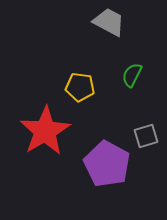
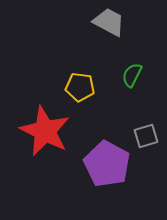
red star: rotated 15 degrees counterclockwise
